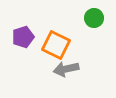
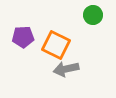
green circle: moved 1 px left, 3 px up
purple pentagon: rotated 15 degrees clockwise
